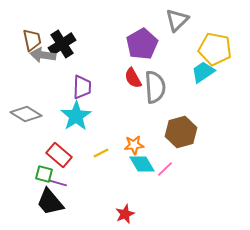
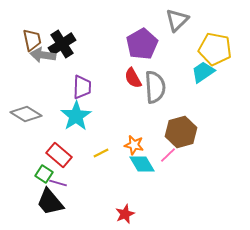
orange star: rotated 18 degrees clockwise
pink line: moved 3 px right, 14 px up
green square: rotated 18 degrees clockwise
